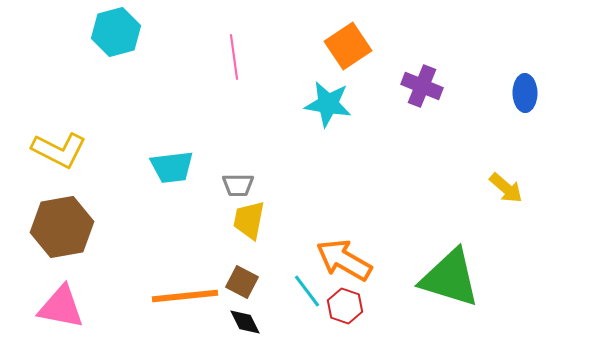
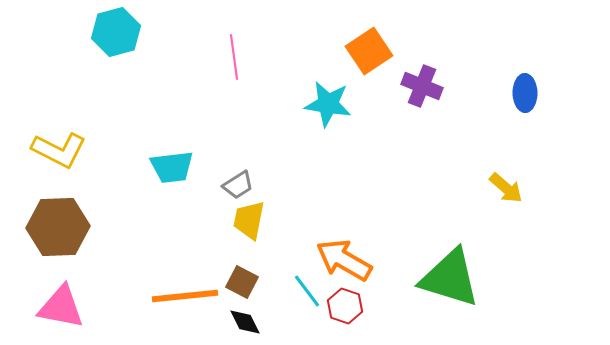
orange square: moved 21 px right, 5 px down
gray trapezoid: rotated 32 degrees counterclockwise
brown hexagon: moved 4 px left; rotated 8 degrees clockwise
